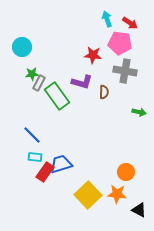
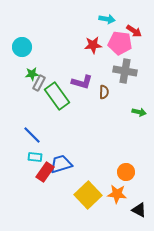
cyan arrow: rotated 119 degrees clockwise
red arrow: moved 4 px right, 8 px down
red star: moved 10 px up; rotated 12 degrees counterclockwise
